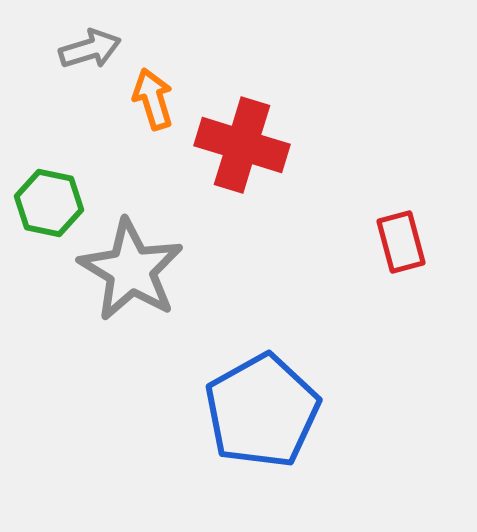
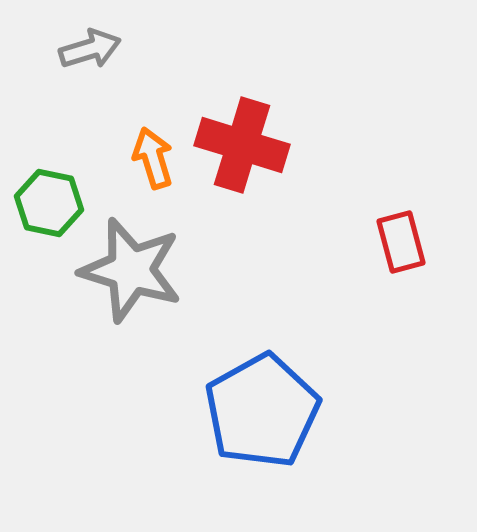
orange arrow: moved 59 px down
gray star: rotated 14 degrees counterclockwise
